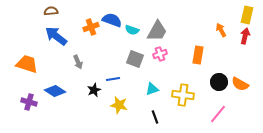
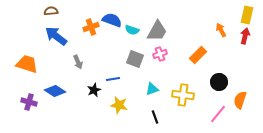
orange rectangle: rotated 36 degrees clockwise
orange semicircle: moved 16 px down; rotated 78 degrees clockwise
